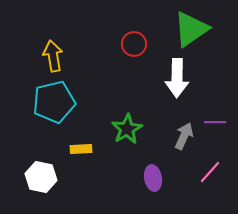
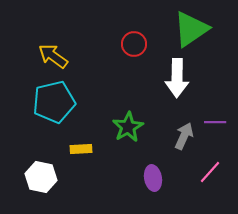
yellow arrow: rotated 44 degrees counterclockwise
green star: moved 1 px right, 2 px up
